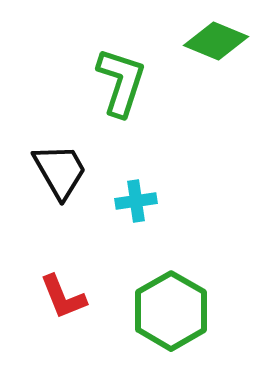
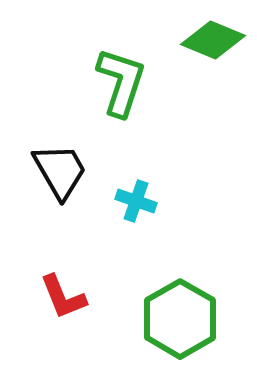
green diamond: moved 3 px left, 1 px up
cyan cross: rotated 27 degrees clockwise
green hexagon: moved 9 px right, 8 px down
